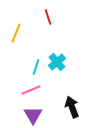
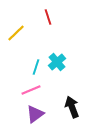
yellow line: rotated 24 degrees clockwise
purple triangle: moved 2 px right, 1 px up; rotated 24 degrees clockwise
